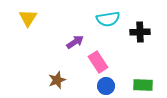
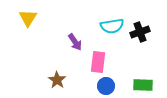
cyan semicircle: moved 4 px right, 7 px down
black cross: rotated 18 degrees counterclockwise
purple arrow: rotated 90 degrees clockwise
pink rectangle: rotated 40 degrees clockwise
brown star: rotated 18 degrees counterclockwise
